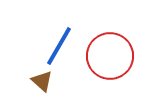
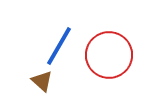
red circle: moved 1 px left, 1 px up
